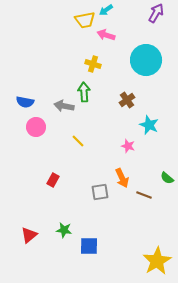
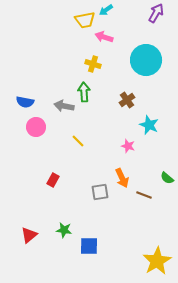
pink arrow: moved 2 px left, 2 px down
